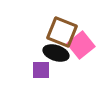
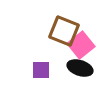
brown square: moved 2 px right, 1 px up
black ellipse: moved 24 px right, 15 px down
